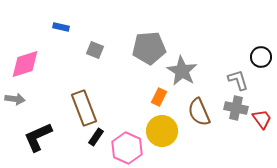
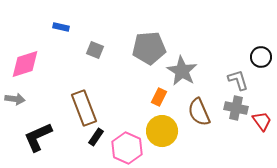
red trapezoid: moved 2 px down
